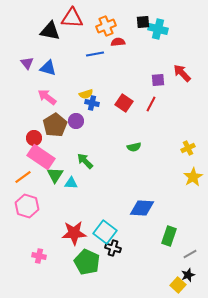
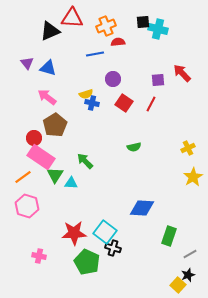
black triangle: rotated 35 degrees counterclockwise
purple circle: moved 37 px right, 42 px up
